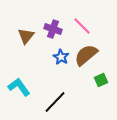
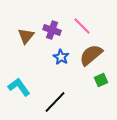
purple cross: moved 1 px left, 1 px down
brown semicircle: moved 5 px right
